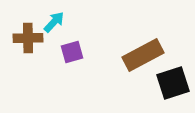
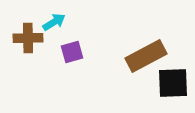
cyan arrow: rotated 15 degrees clockwise
brown rectangle: moved 3 px right, 1 px down
black square: rotated 16 degrees clockwise
